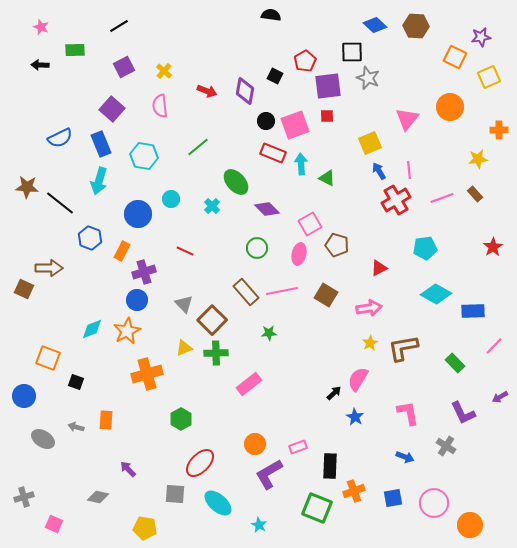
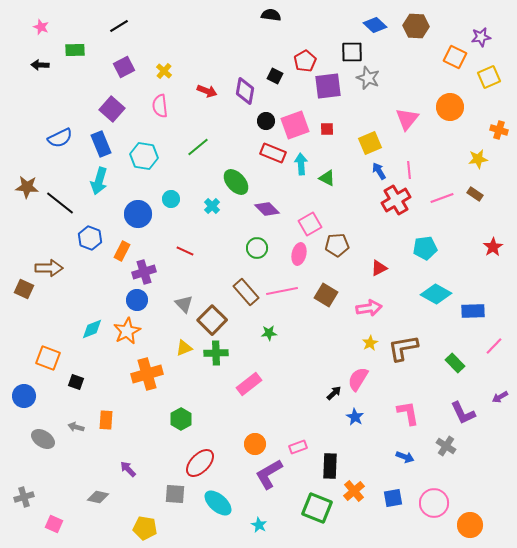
red square at (327, 116): moved 13 px down
orange cross at (499, 130): rotated 18 degrees clockwise
brown rectangle at (475, 194): rotated 14 degrees counterclockwise
brown pentagon at (337, 245): rotated 20 degrees counterclockwise
orange cross at (354, 491): rotated 20 degrees counterclockwise
